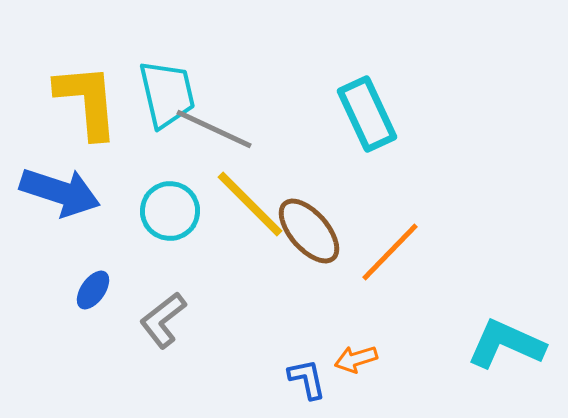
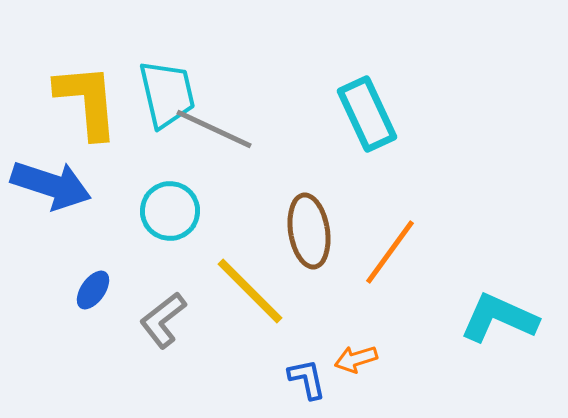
blue arrow: moved 9 px left, 7 px up
yellow line: moved 87 px down
brown ellipse: rotated 32 degrees clockwise
orange line: rotated 8 degrees counterclockwise
cyan L-shape: moved 7 px left, 26 px up
